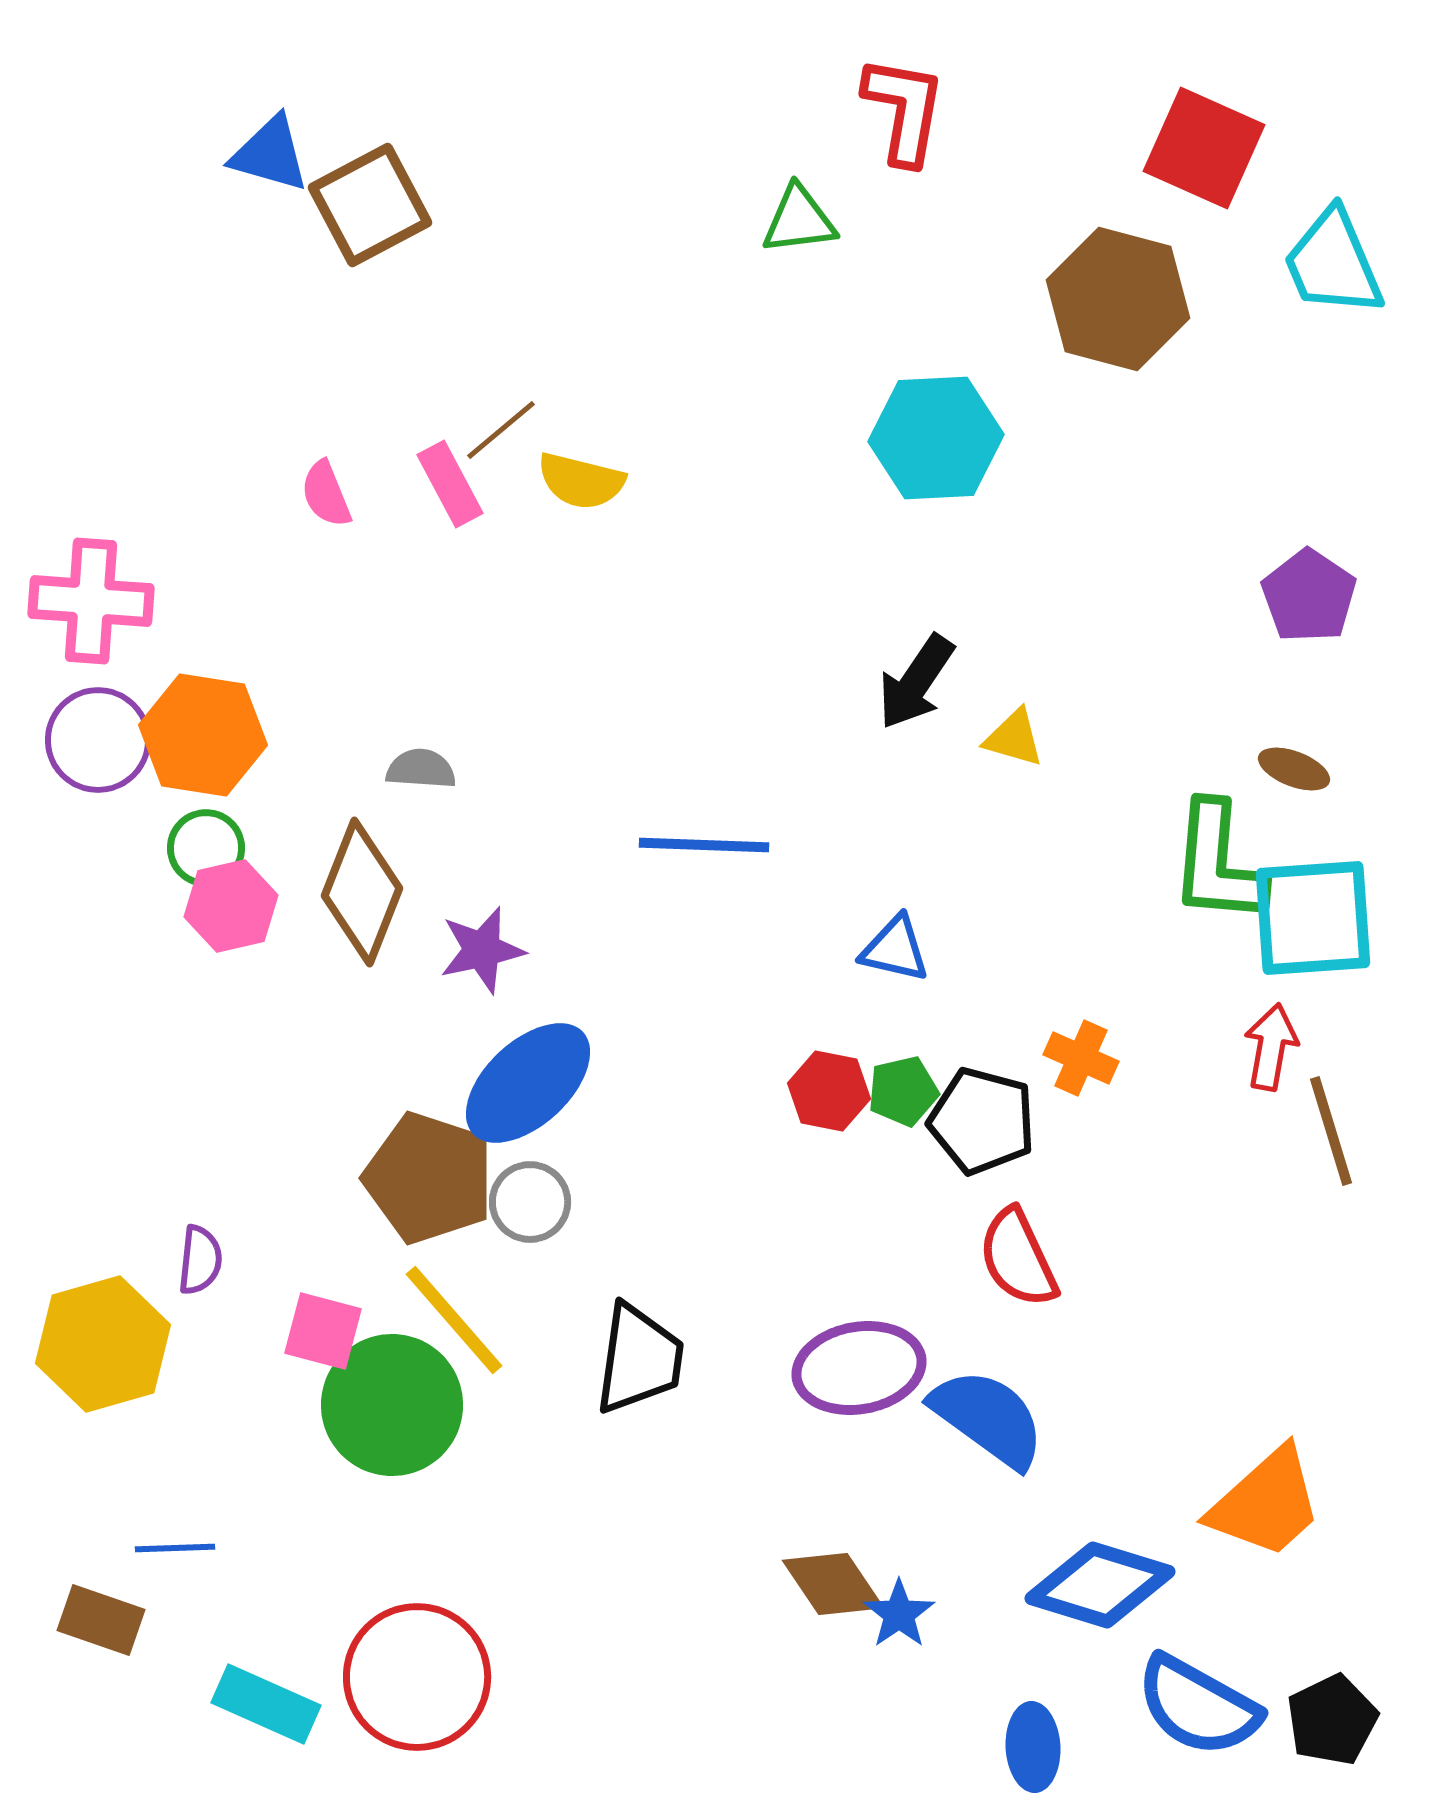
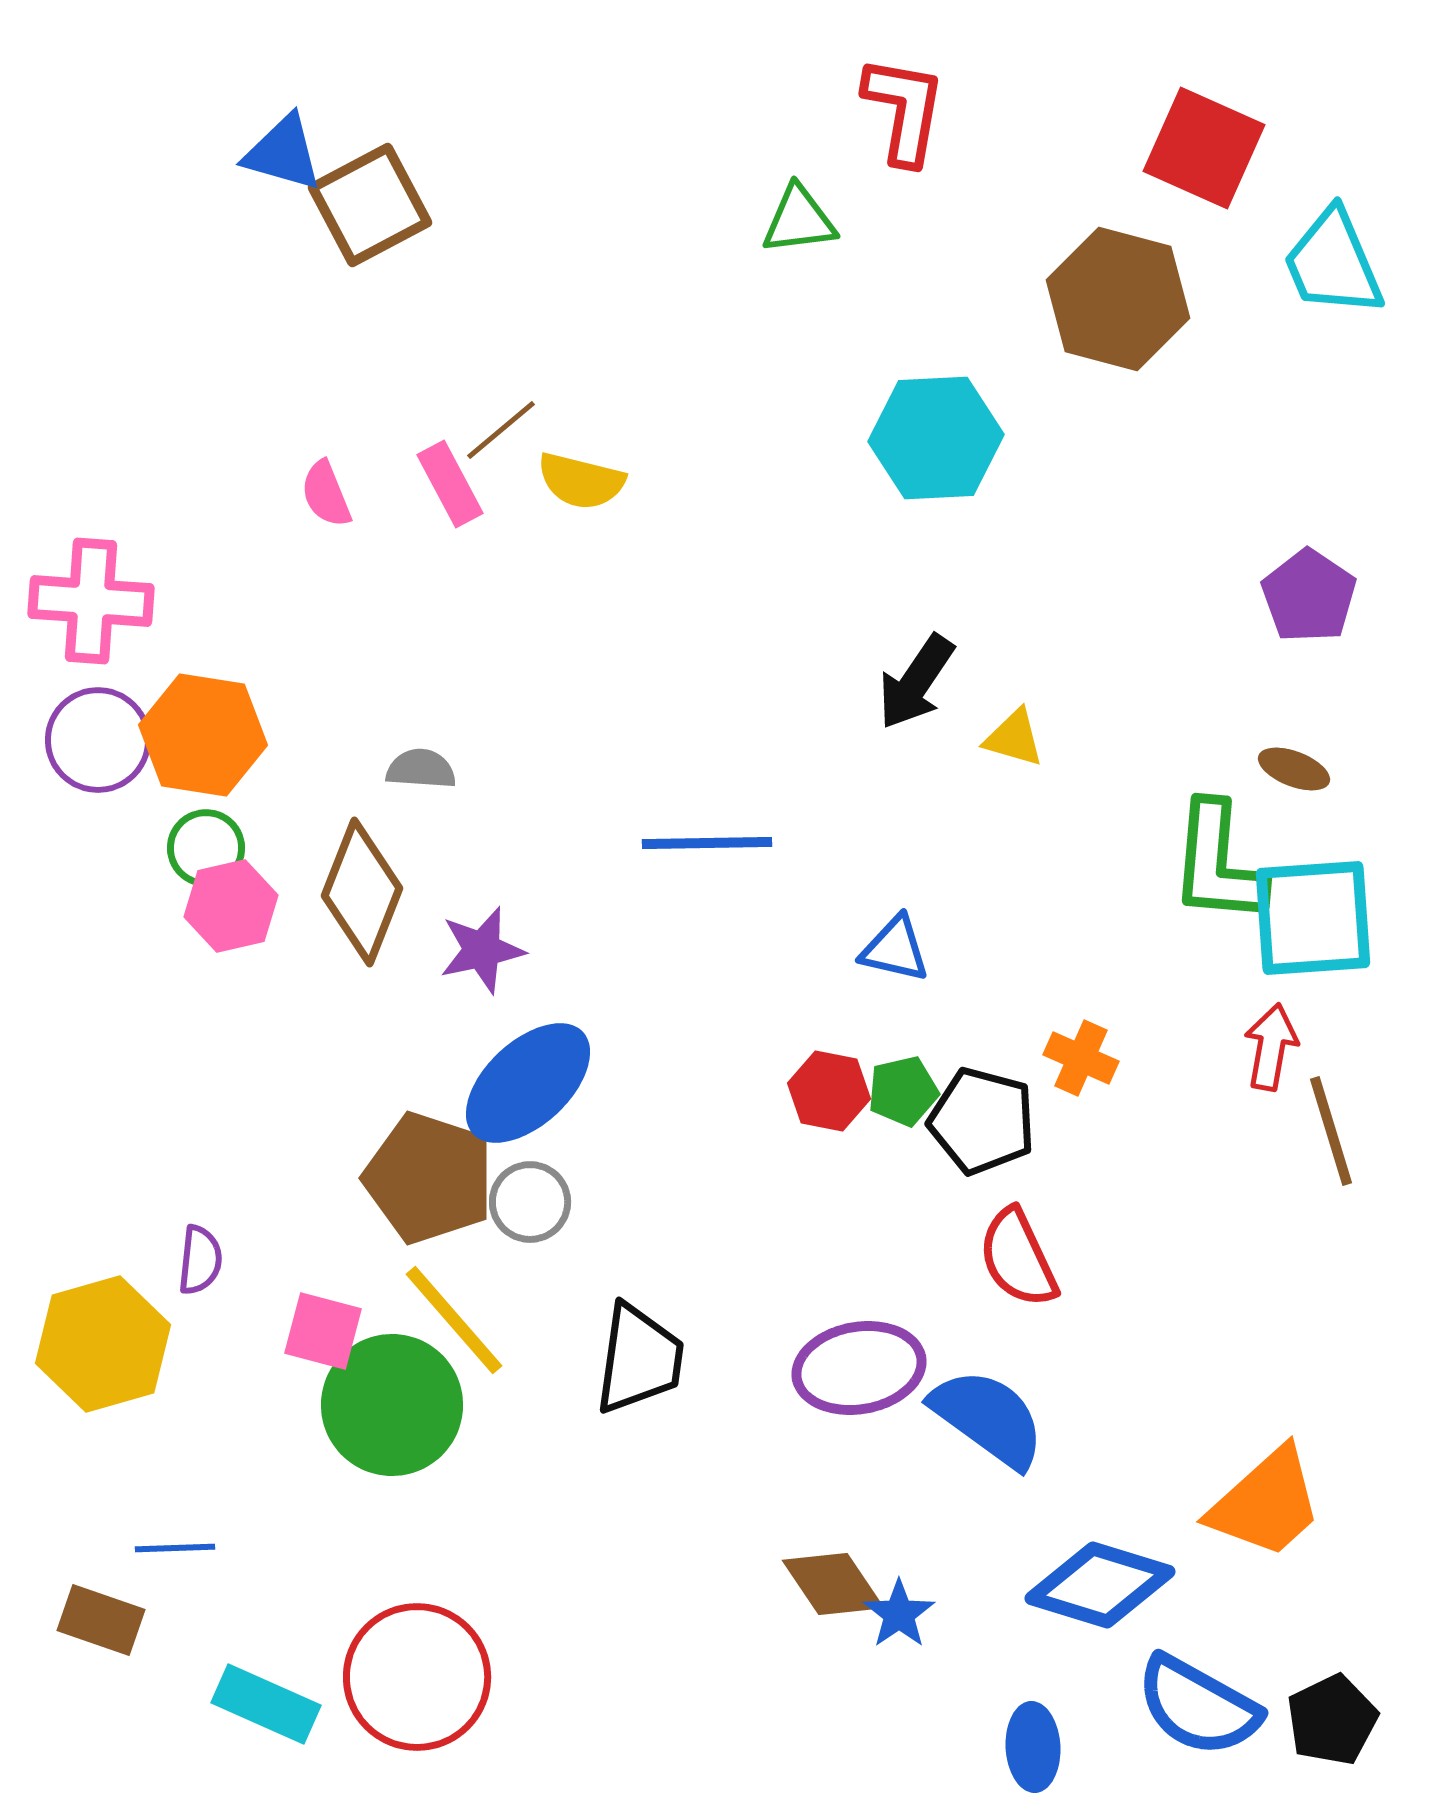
blue triangle at (270, 154): moved 13 px right, 1 px up
blue line at (704, 845): moved 3 px right, 2 px up; rotated 3 degrees counterclockwise
